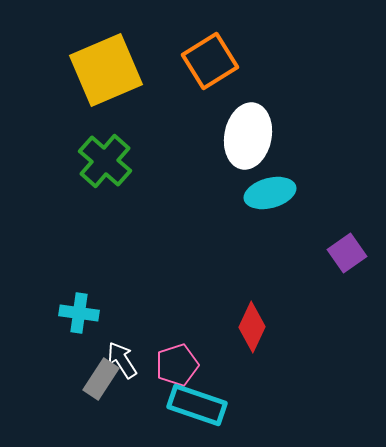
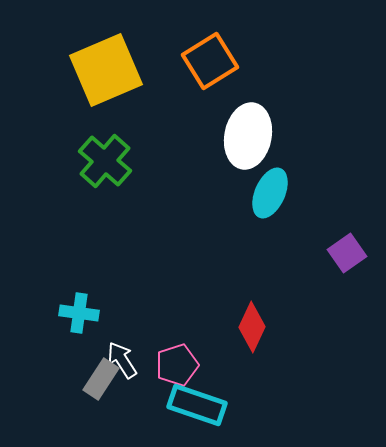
cyan ellipse: rotated 51 degrees counterclockwise
